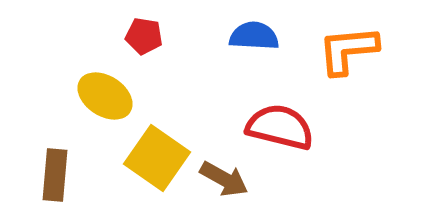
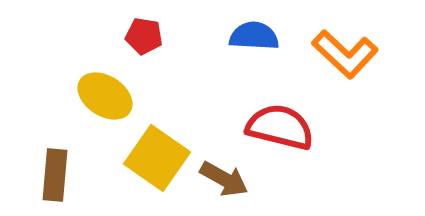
orange L-shape: moved 3 px left, 4 px down; rotated 132 degrees counterclockwise
